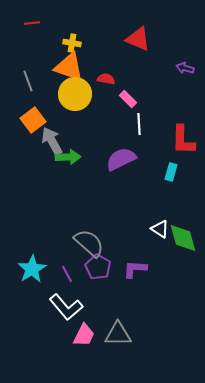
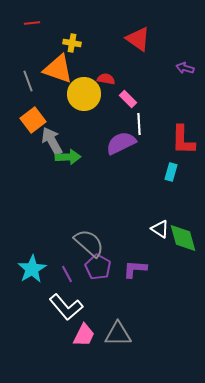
red triangle: rotated 12 degrees clockwise
orange triangle: moved 11 px left, 2 px down
yellow circle: moved 9 px right
purple semicircle: moved 16 px up
